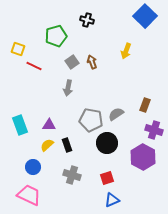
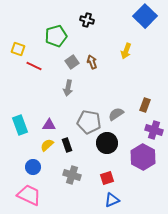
gray pentagon: moved 2 px left, 2 px down
